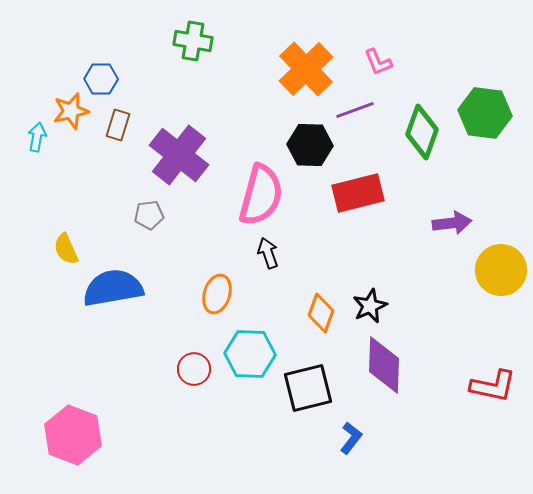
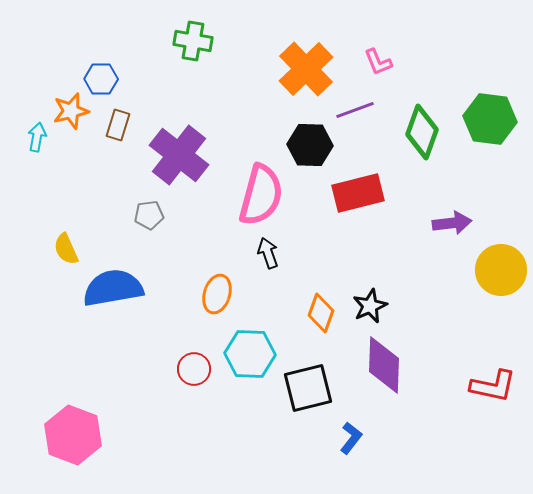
green hexagon: moved 5 px right, 6 px down
